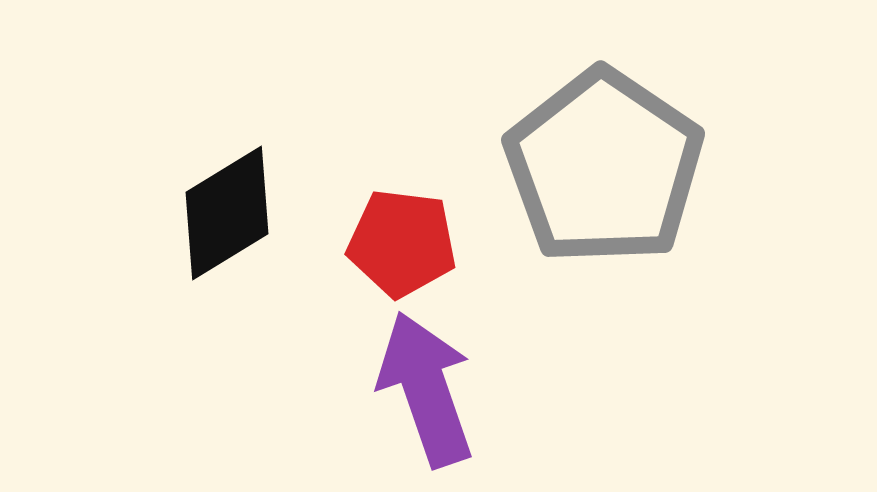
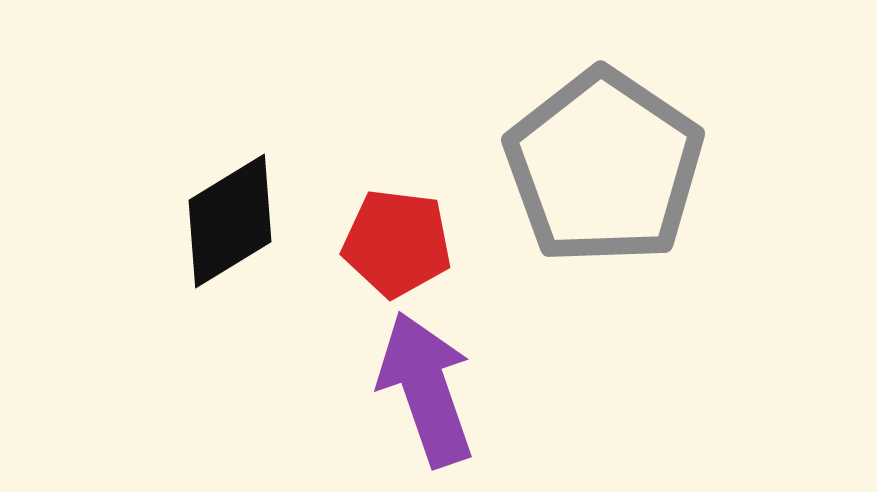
black diamond: moved 3 px right, 8 px down
red pentagon: moved 5 px left
